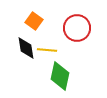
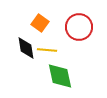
orange square: moved 6 px right, 2 px down
red circle: moved 2 px right, 1 px up
green diamond: rotated 24 degrees counterclockwise
